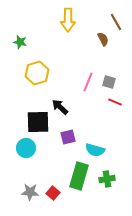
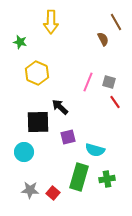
yellow arrow: moved 17 px left, 2 px down
yellow hexagon: rotated 20 degrees counterclockwise
red line: rotated 32 degrees clockwise
cyan circle: moved 2 px left, 4 px down
green rectangle: moved 1 px down
gray star: moved 2 px up
